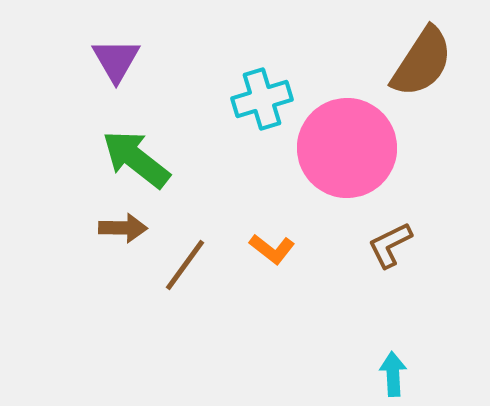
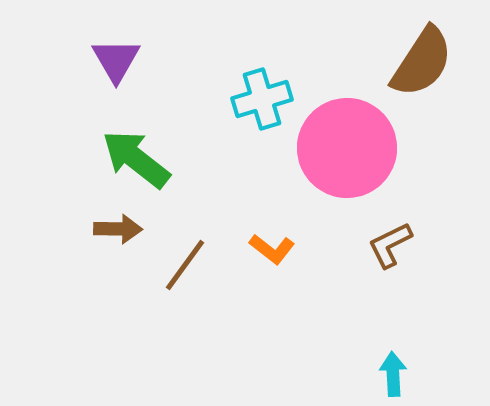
brown arrow: moved 5 px left, 1 px down
